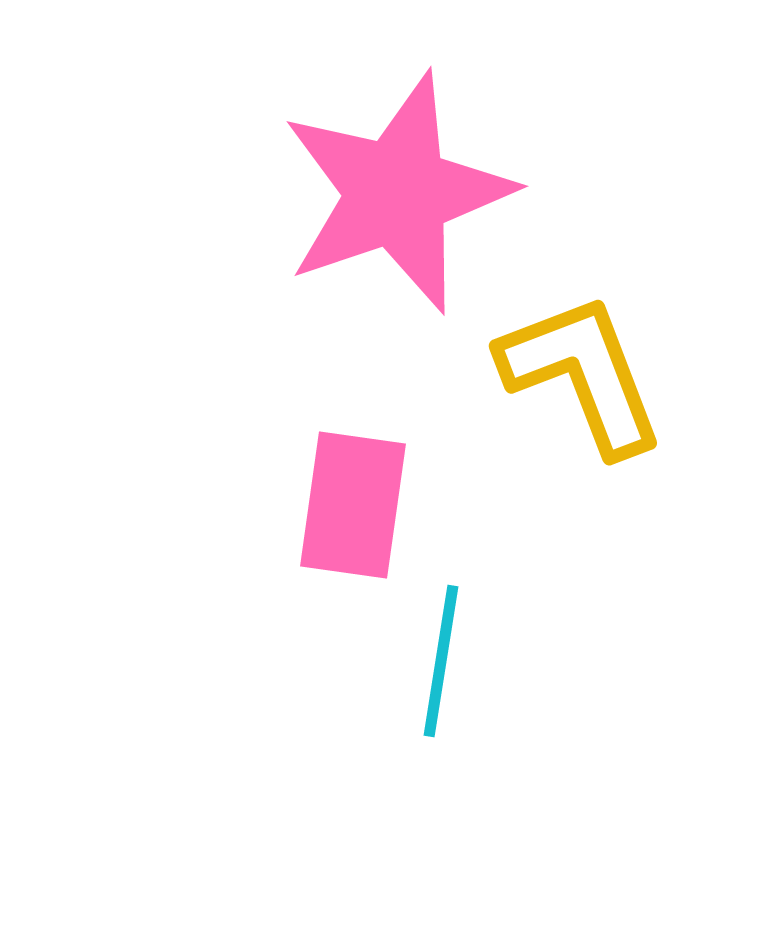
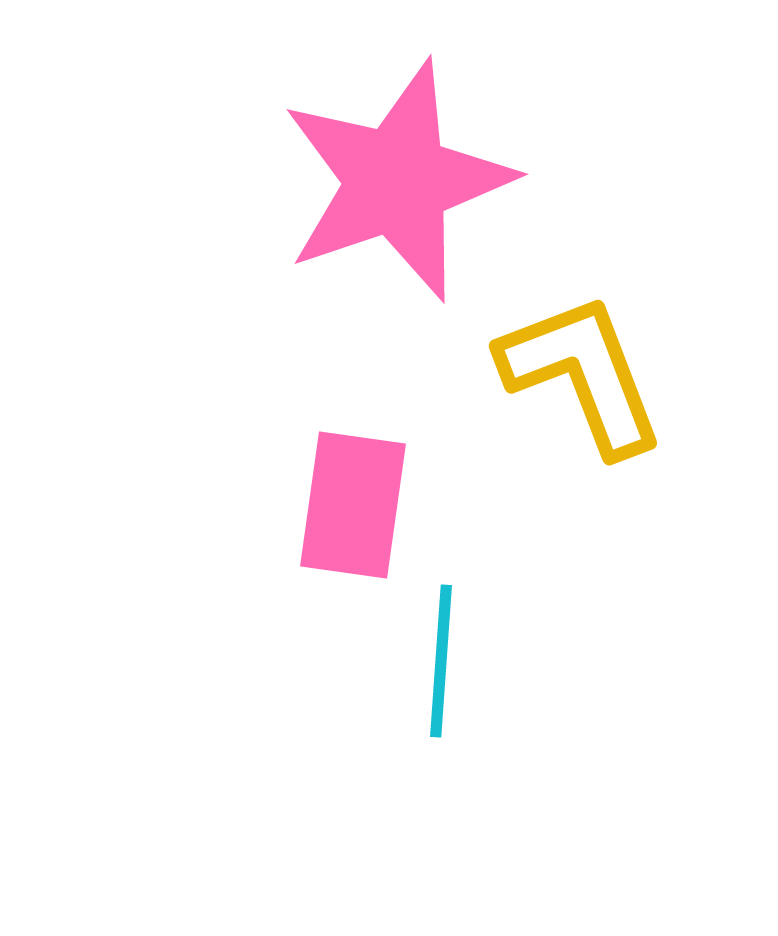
pink star: moved 12 px up
cyan line: rotated 5 degrees counterclockwise
